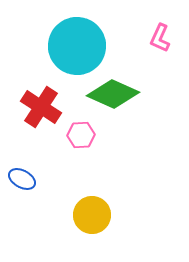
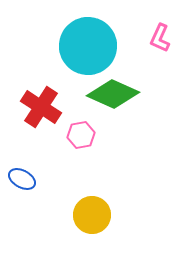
cyan circle: moved 11 px right
pink hexagon: rotated 8 degrees counterclockwise
